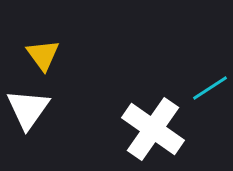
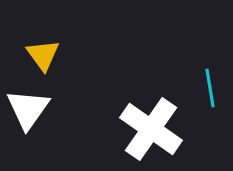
cyan line: rotated 66 degrees counterclockwise
white cross: moved 2 px left
